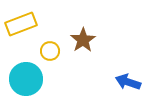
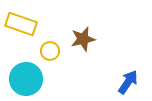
yellow rectangle: rotated 40 degrees clockwise
brown star: moved 1 px up; rotated 20 degrees clockwise
blue arrow: rotated 105 degrees clockwise
